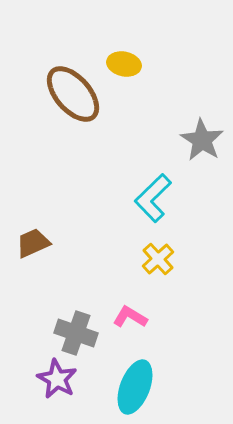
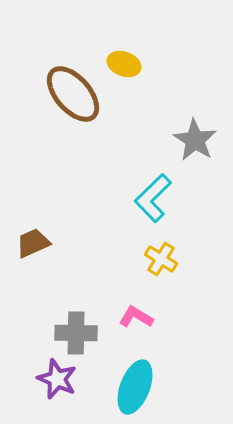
yellow ellipse: rotated 8 degrees clockwise
gray star: moved 7 px left
yellow cross: moved 3 px right; rotated 16 degrees counterclockwise
pink L-shape: moved 6 px right
gray cross: rotated 18 degrees counterclockwise
purple star: rotated 6 degrees counterclockwise
